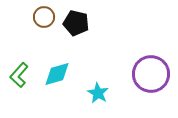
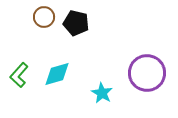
purple circle: moved 4 px left, 1 px up
cyan star: moved 4 px right
